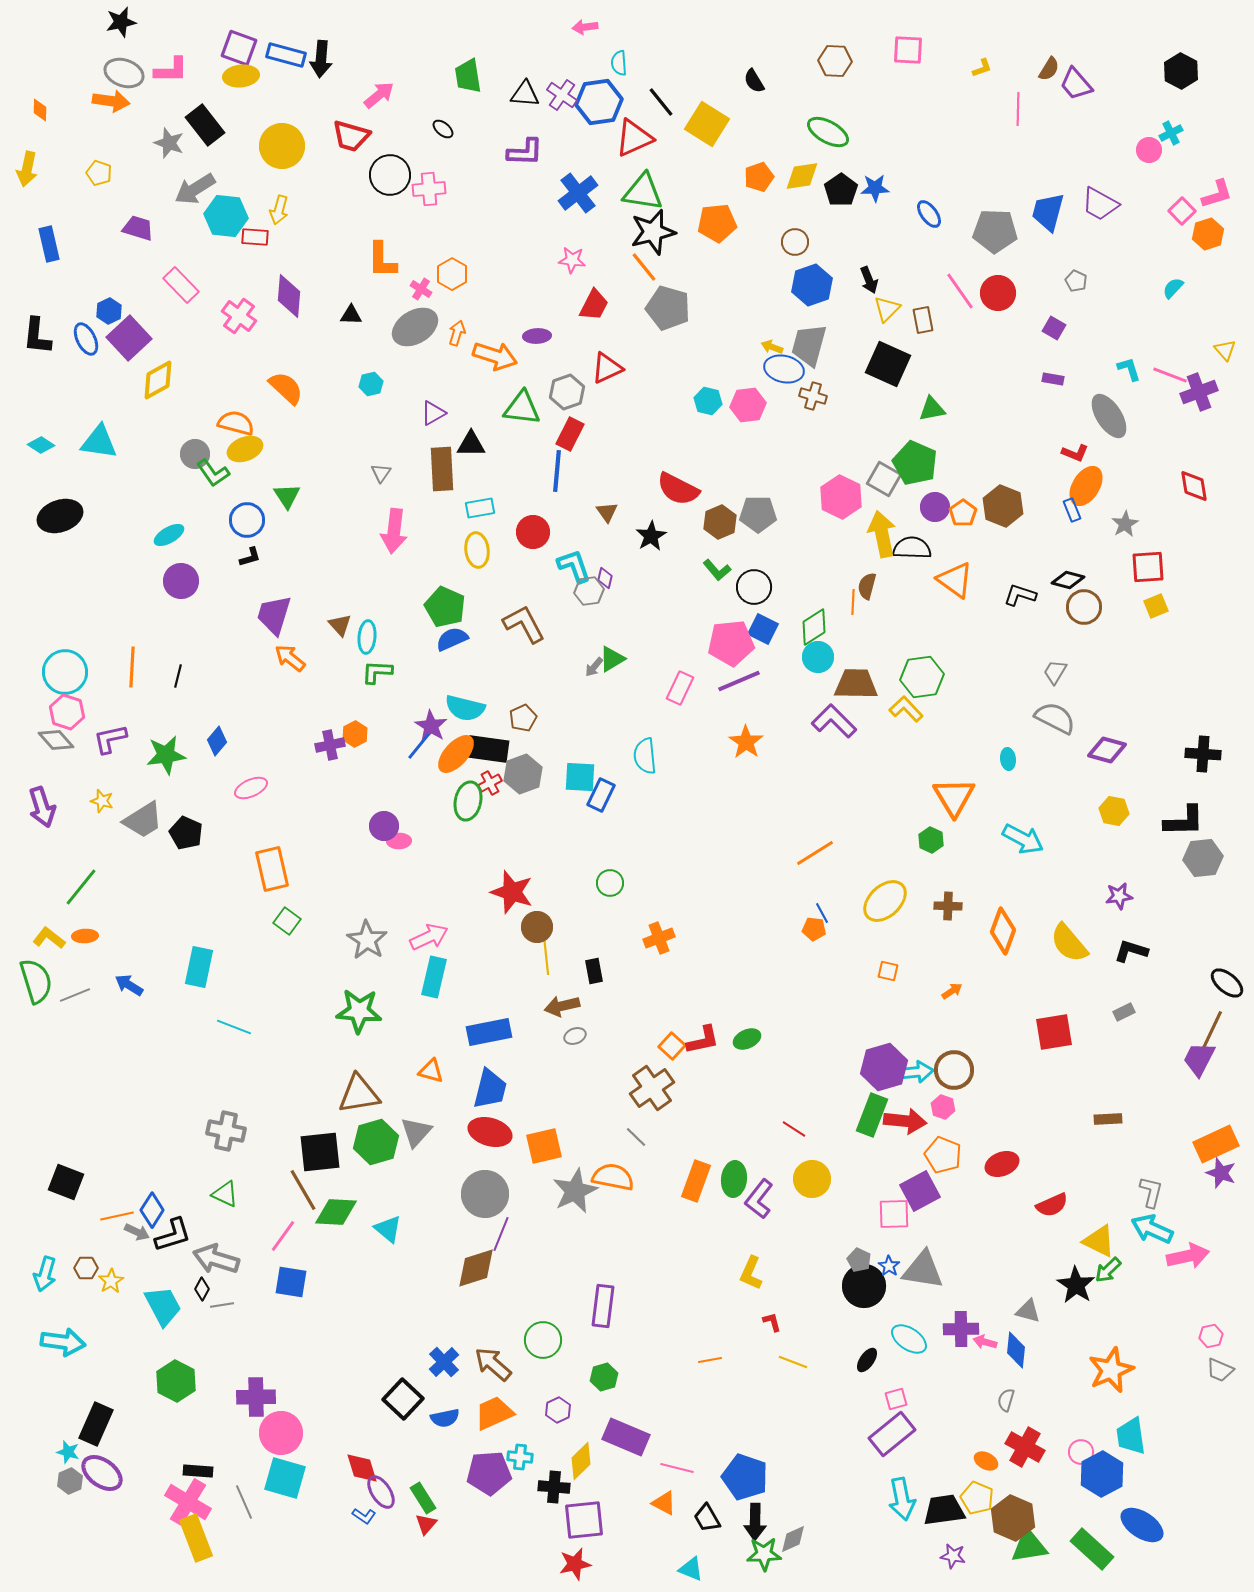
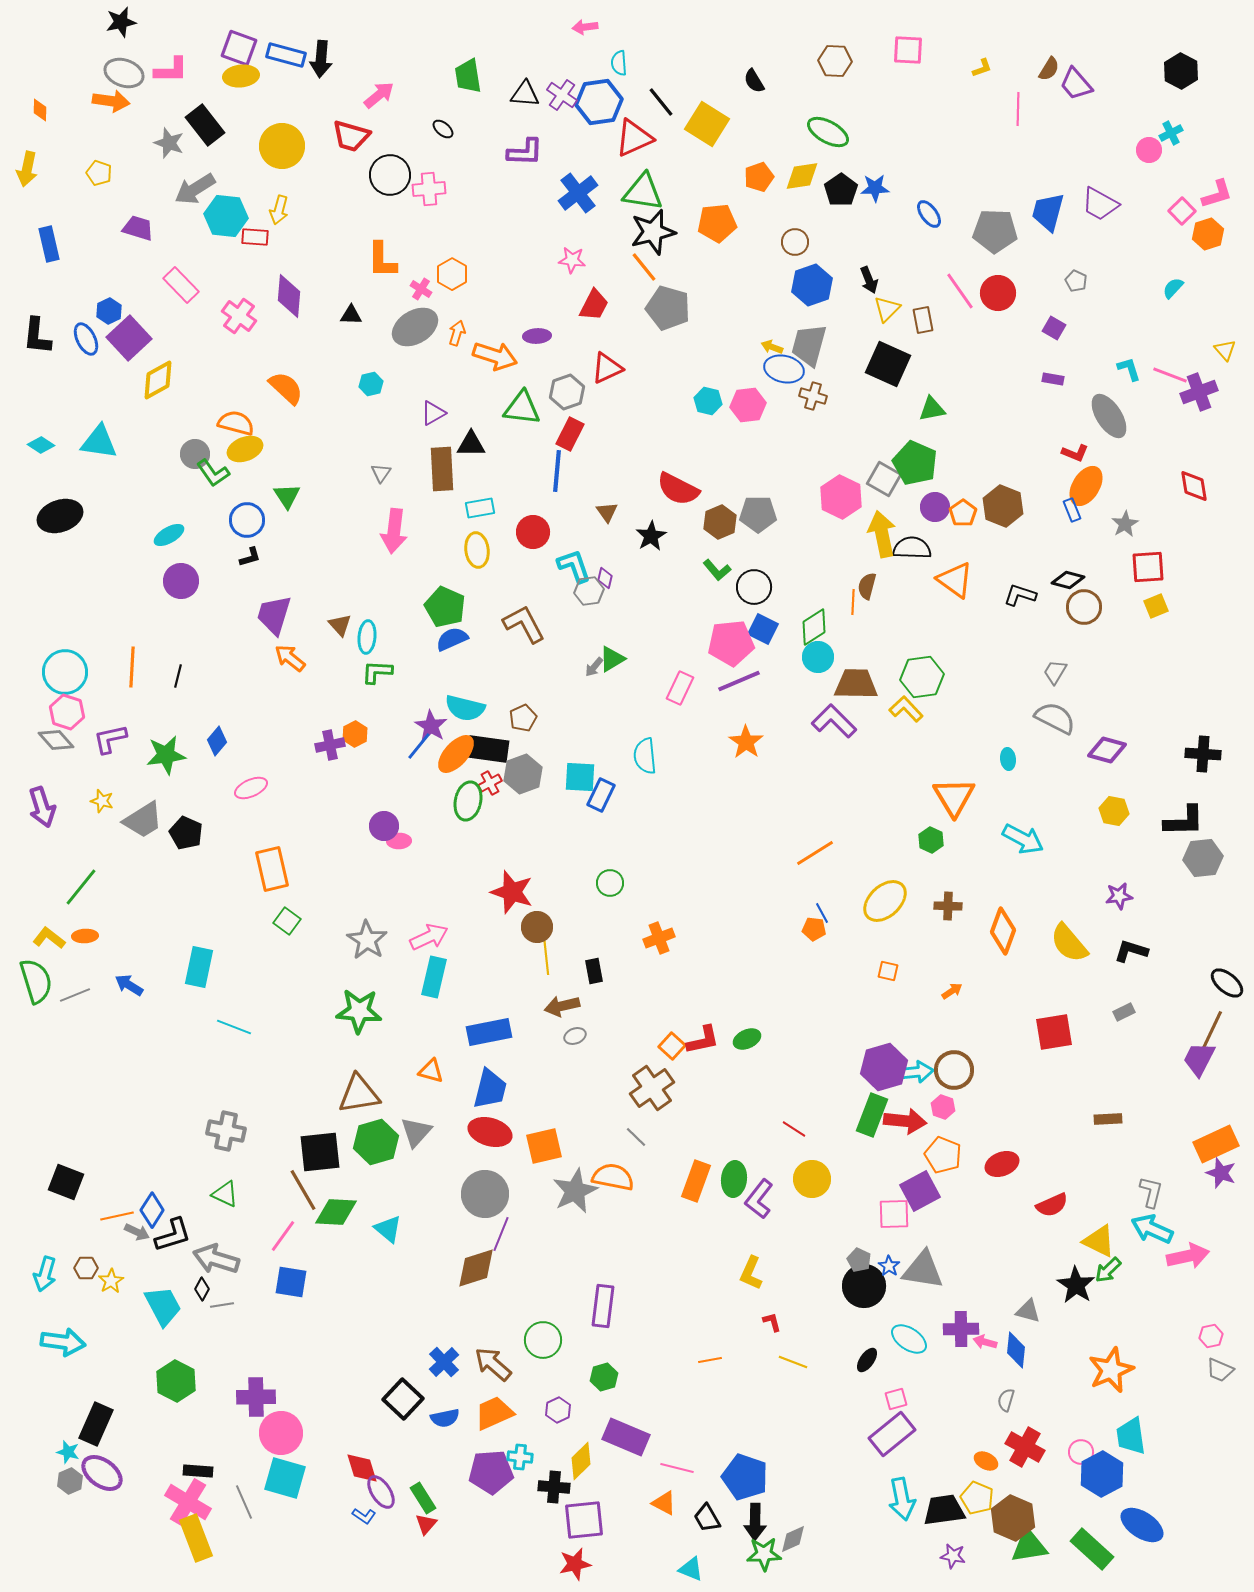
purple pentagon at (489, 1473): moved 2 px right, 1 px up
